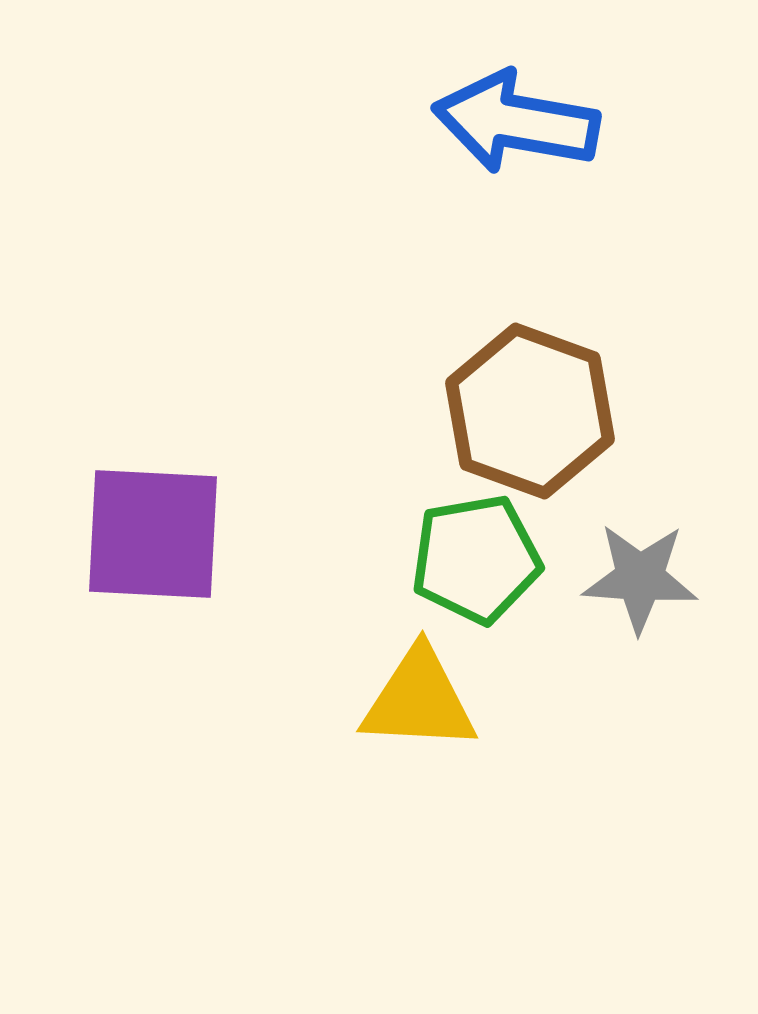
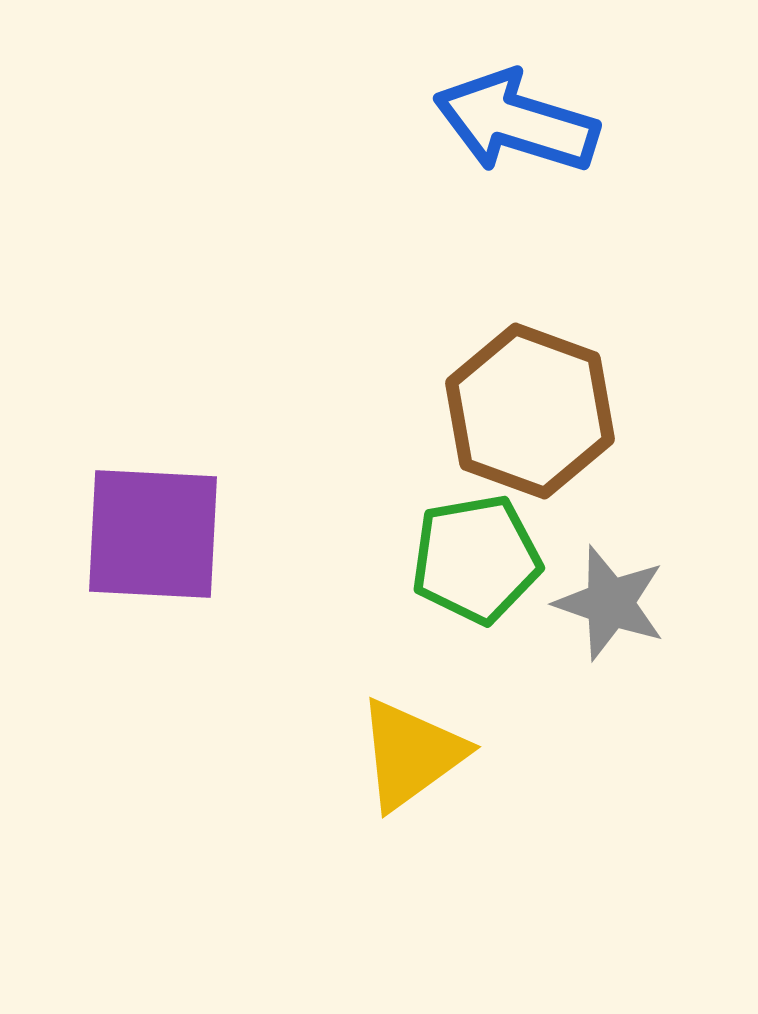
blue arrow: rotated 7 degrees clockwise
gray star: moved 30 px left, 25 px down; rotated 15 degrees clockwise
yellow triangle: moved 8 px left, 54 px down; rotated 39 degrees counterclockwise
